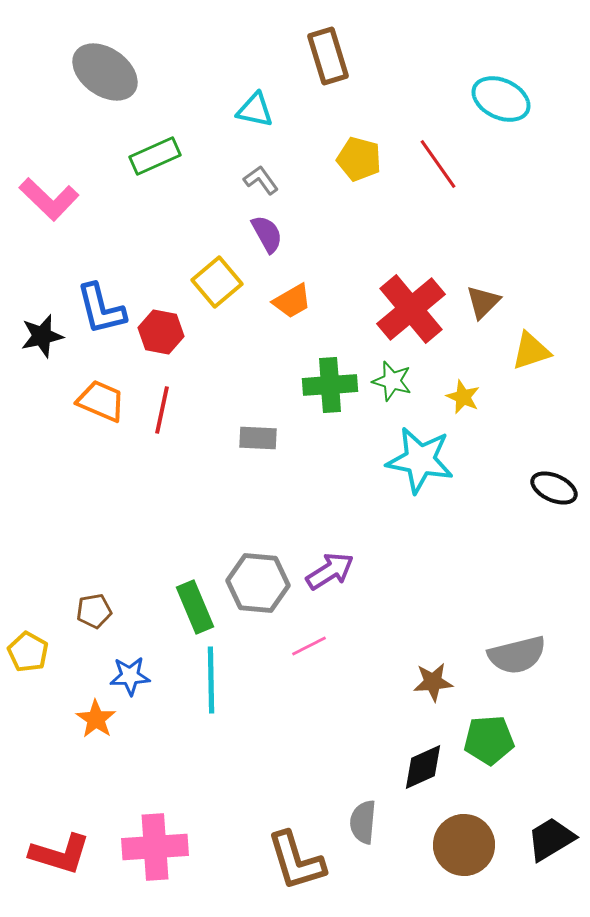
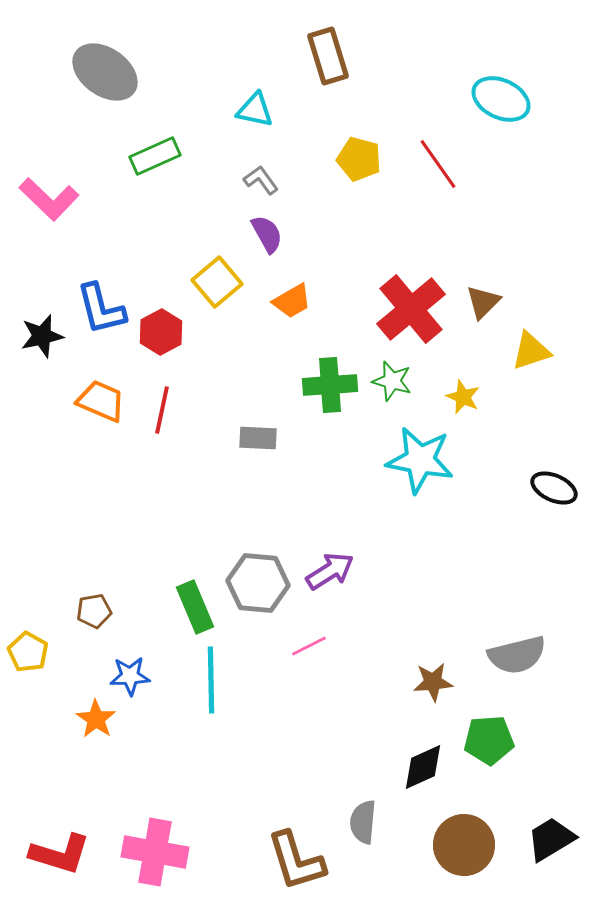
red hexagon at (161, 332): rotated 21 degrees clockwise
pink cross at (155, 847): moved 5 px down; rotated 14 degrees clockwise
